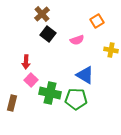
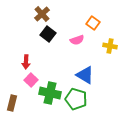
orange square: moved 4 px left, 2 px down; rotated 24 degrees counterclockwise
yellow cross: moved 1 px left, 4 px up
green pentagon: rotated 15 degrees clockwise
